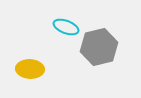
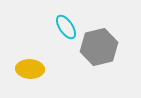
cyan ellipse: rotated 35 degrees clockwise
